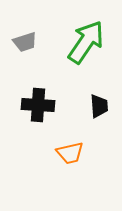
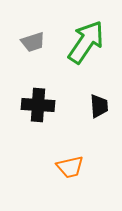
gray trapezoid: moved 8 px right
orange trapezoid: moved 14 px down
